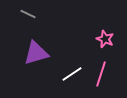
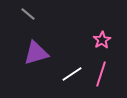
gray line: rotated 14 degrees clockwise
pink star: moved 3 px left, 1 px down; rotated 18 degrees clockwise
